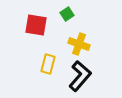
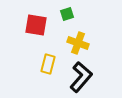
green square: rotated 16 degrees clockwise
yellow cross: moved 1 px left, 1 px up
black L-shape: moved 1 px right, 1 px down
